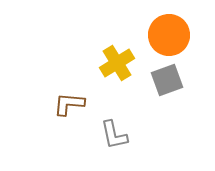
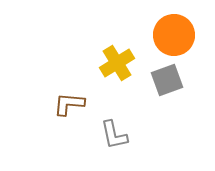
orange circle: moved 5 px right
